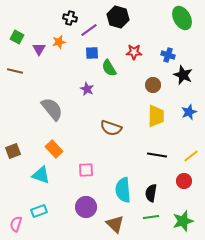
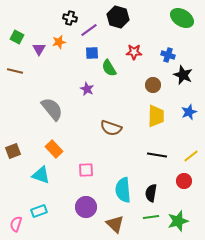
green ellipse: rotated 30 degrees counterclockwise
green star: moved 5 px left
